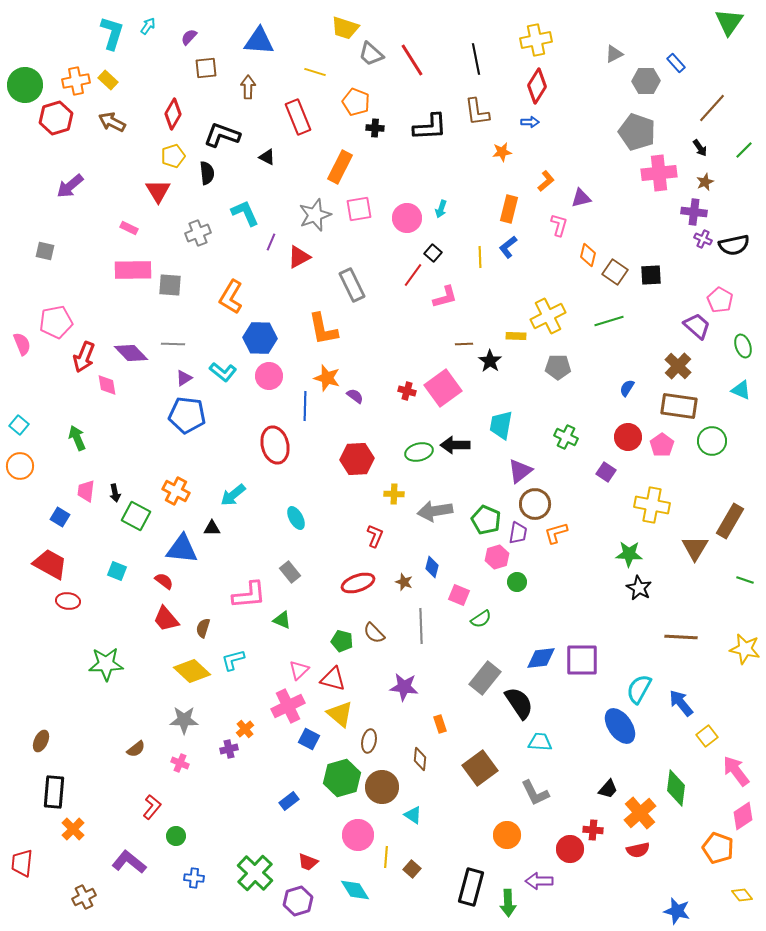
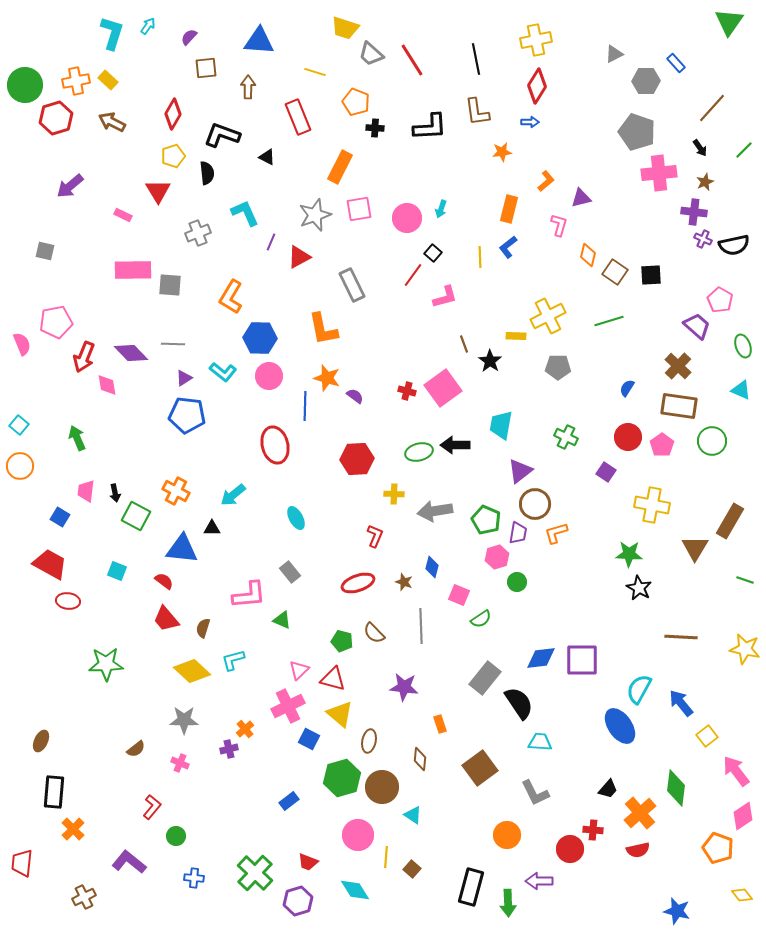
pink rectangle at (129, 228): moved 6 px left, 13 px up
brown line at (464, 344): rotated 72 degrees clockwise
